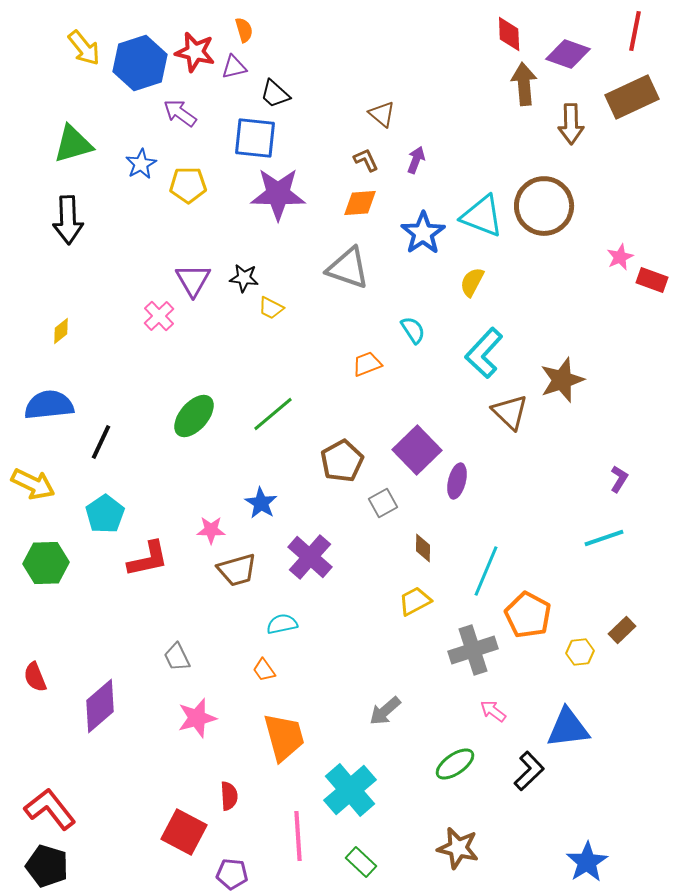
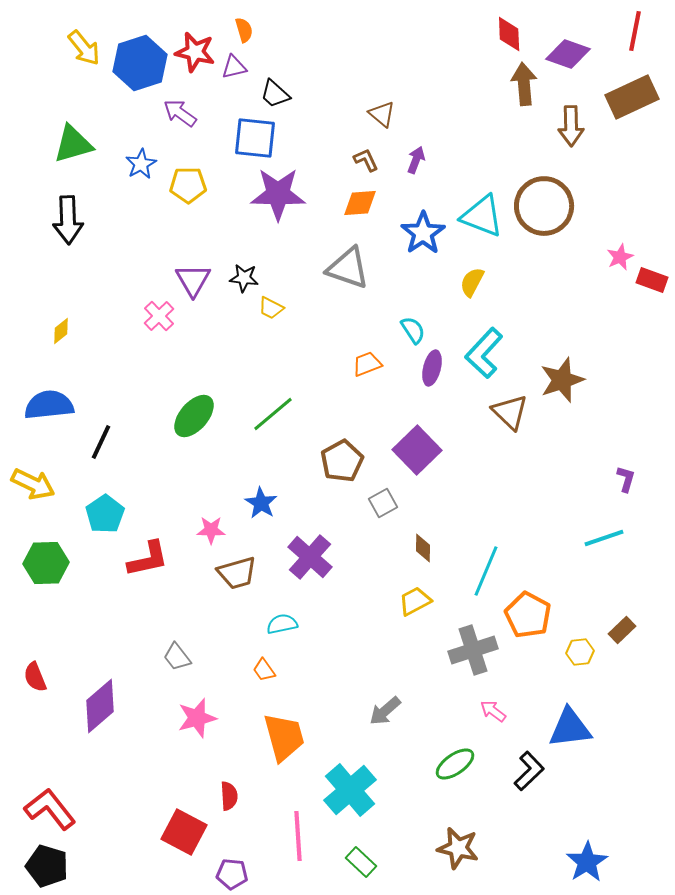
brown arrow at (571, 124): moved 2 px down
purple L-shape at (619, 479): moved 7 px right; rotated 16 degrees counterclockwise
purple ellipse at (457, 481): moved 25 px left, 113 px up
brown trapezoid at (237, 570): moved 3 px down
gray trapezoid at (177, 657): rotated 12 degrees counterclockwise
blue triangle at (568, 728): moved 2 px right
